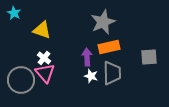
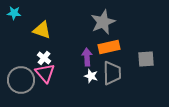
cyan star: rotated 24 degrees counterclockwise
gray square: moved 3 px left, 2 px down
